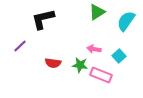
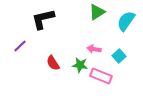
red semicircle: rotated 49 degrees clockwise
pink rectangle: moved 1 px down
